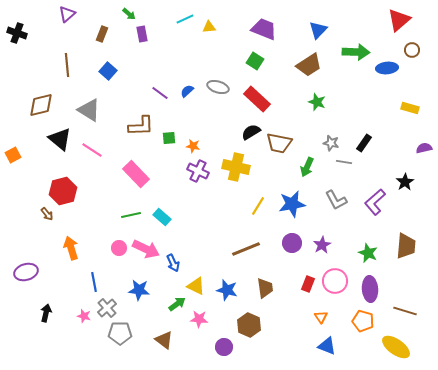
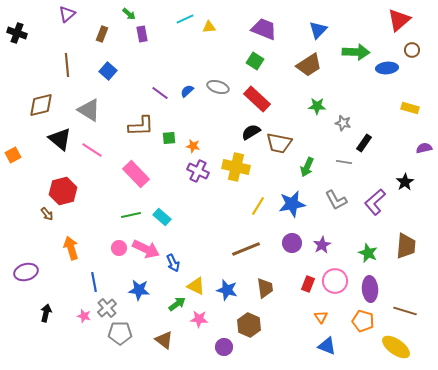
green star at (317, 102): moved 4 px down; rotated 18 degrees counterclockwise
gray star at (331, 143): moved 12 px right, 20 px up
